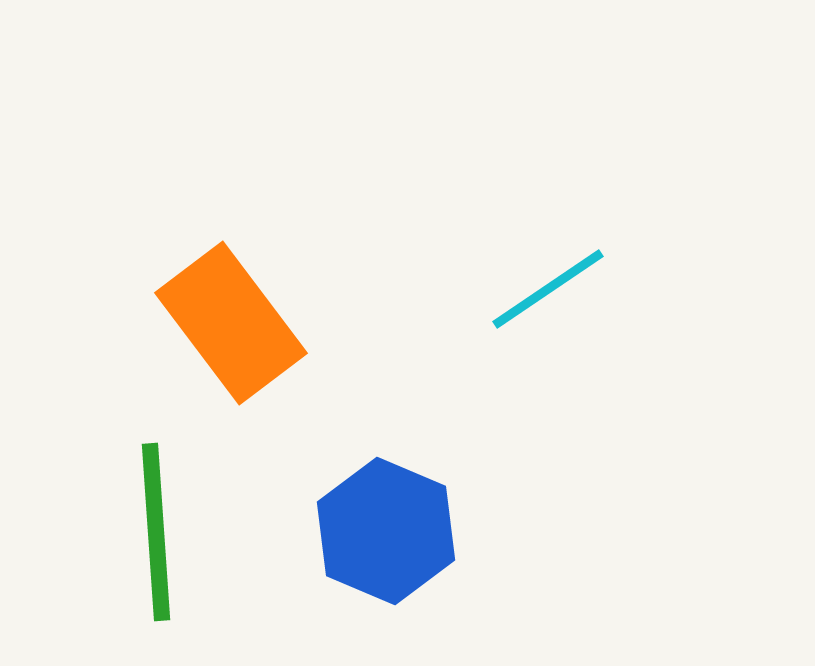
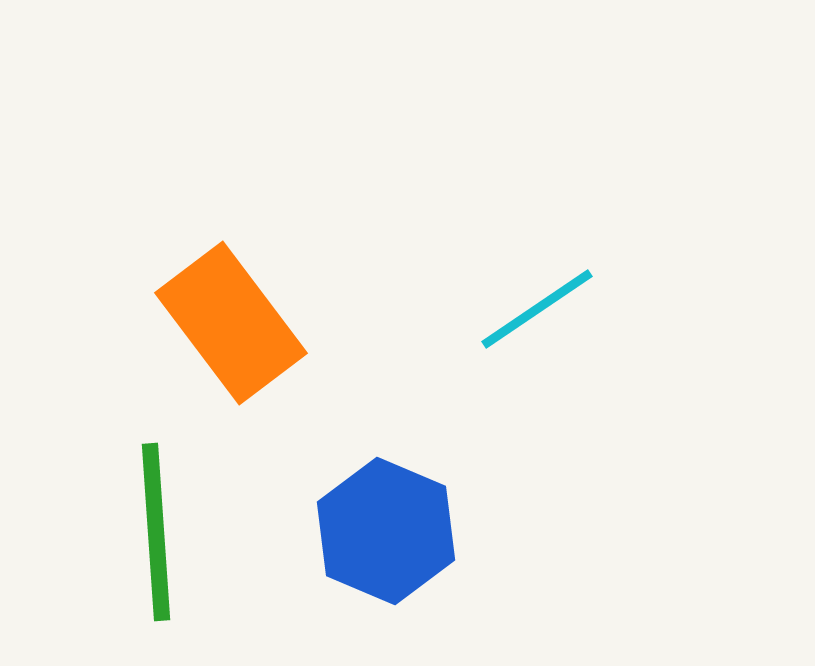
cyan line: moved 11 px left, 20 px down
